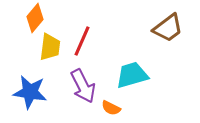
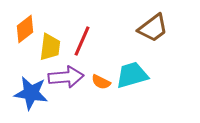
orange diamond: moved 10 px left, 11 px down; rotated 12 degrees clockwise
brown trapezoid: moved 15 px left
purple arrow: moved 17 px left, 9 px up; rotated 68 degrees counterclockwise
blue star: moved 1 px right, 1 px down
orange semicircle: moved 10 px left, 26 px up
